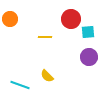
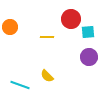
orange circle: moved 8 px down
yellow line: moved 2 px right
